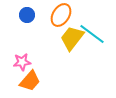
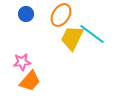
blue circle: moved 1 px left, 1 px up
yellow trapezoid: rotated 12 degrees counterclockwise
